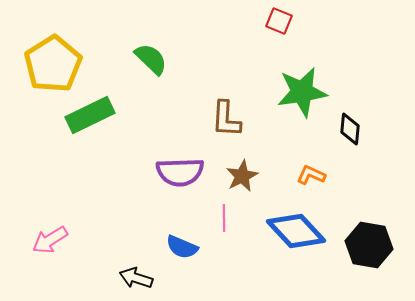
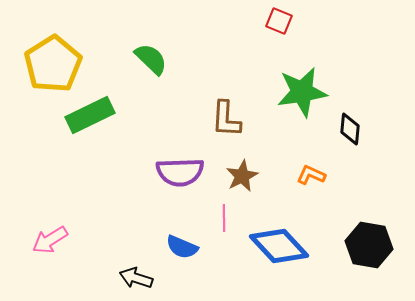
blue diamond: moved 17 px left, 15 px down
